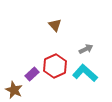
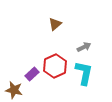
brown triangle: moved 1 px up; rotated 32 degrees clockwise
gray arrow: moved 2 px left, 2 px up
cyan L-shape: moved 1 px left; rotated 60 degrees clockwise
brown star: rotated 12 degrees counterclockwise
